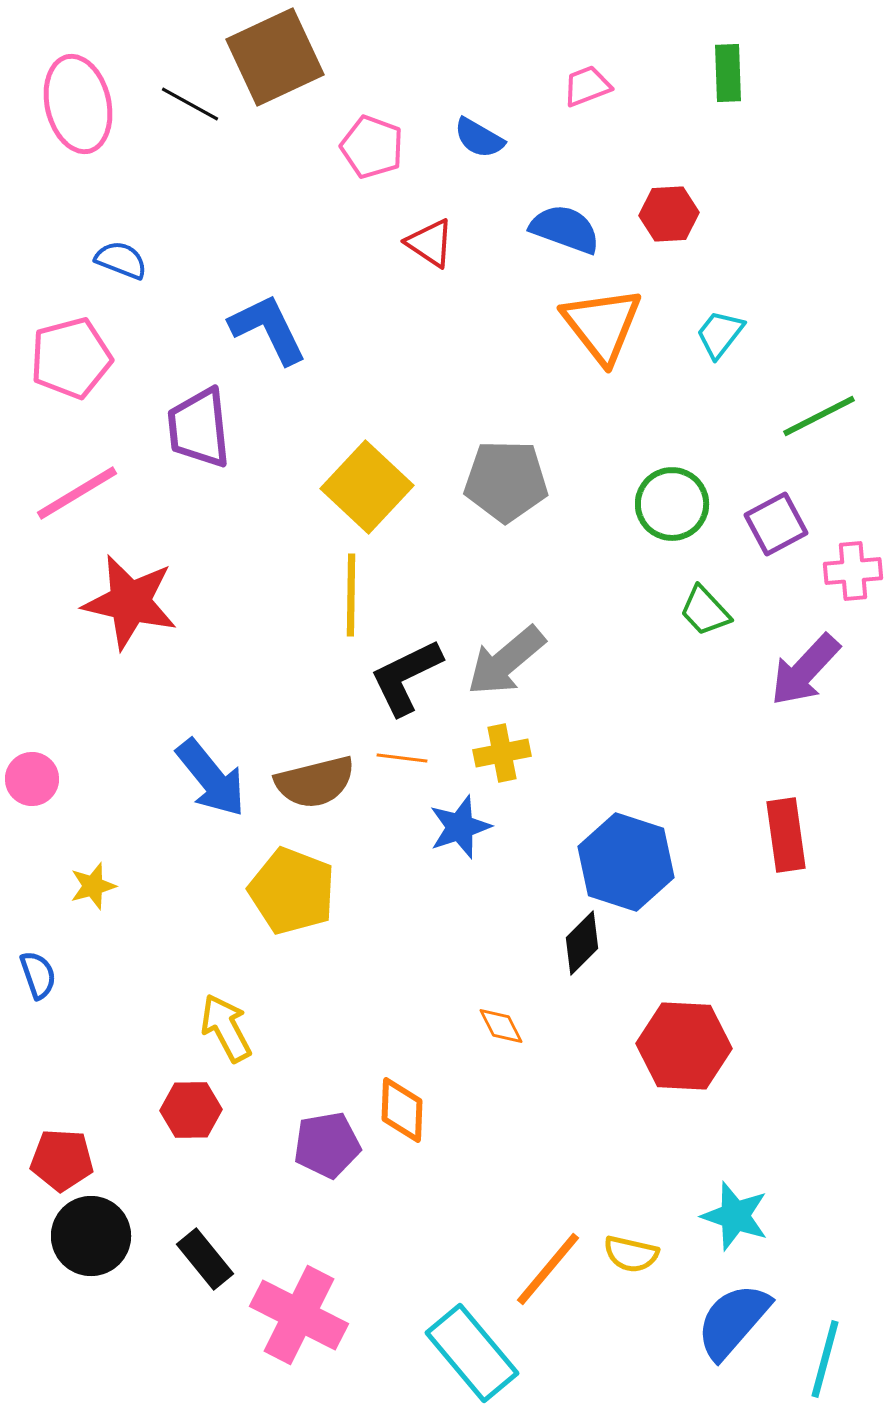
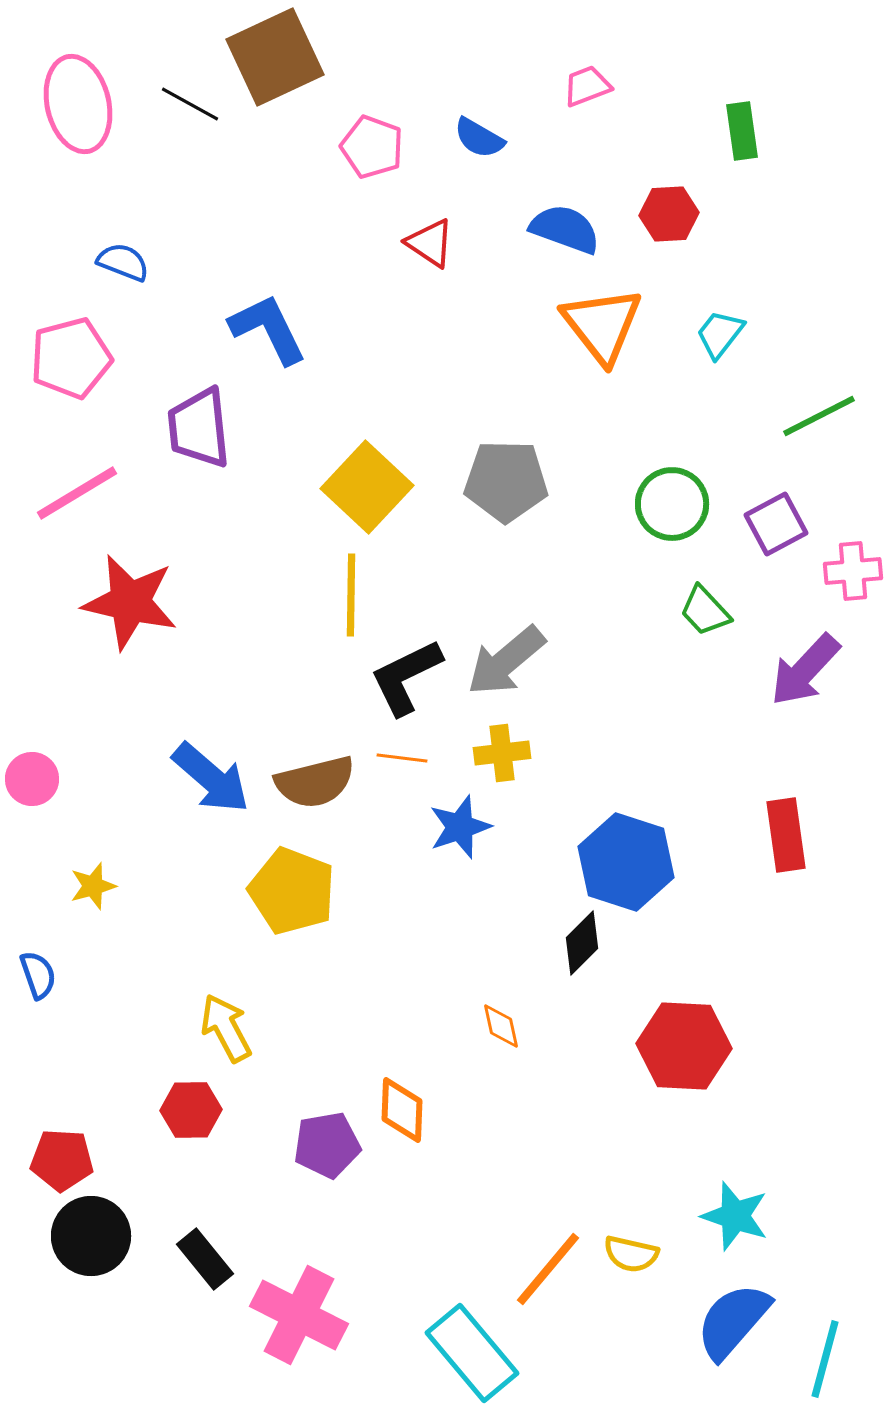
green rectangle at (728, 73): moved 14 px right, 58 px down; rotated 6 degrees counterclockwise
blue semicircle at (121, 260): moved 2 px right, 2 px down
yellow cross at (502, 753): rotated 4 degrees clockwise
blue arrow at (211, 778): rotated 10 degrees counterclockwise
orange diamond at (501, 1026): rotated 15 degrees clockwise
